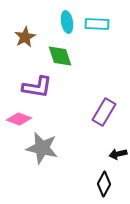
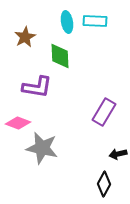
cyan rectangle: moved 2 px left, 3 px up
green diamond: rotated 16 degrees clockwise
pink diamond: moved 1 px left, 4 px down
